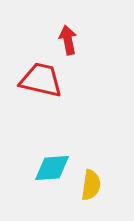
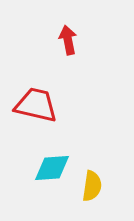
red trapezoid: moved 5 px left, 25 px down
yellow semicircle: moved 1 px right, 1 px down
